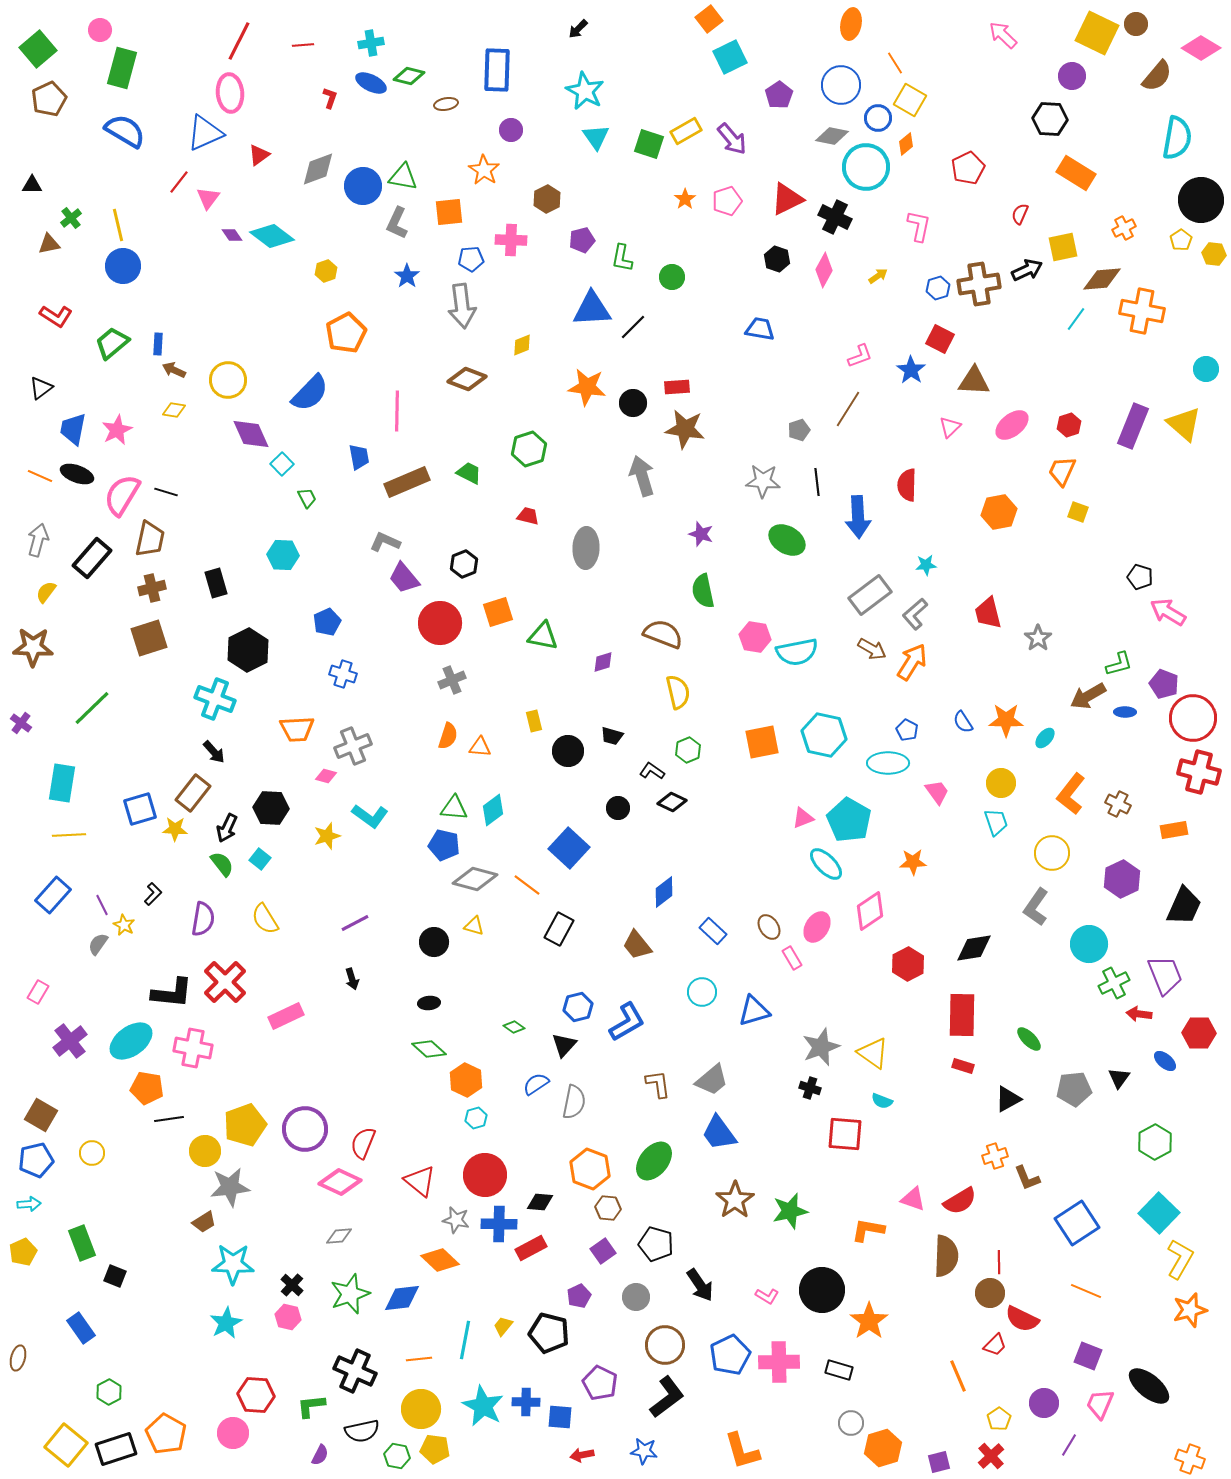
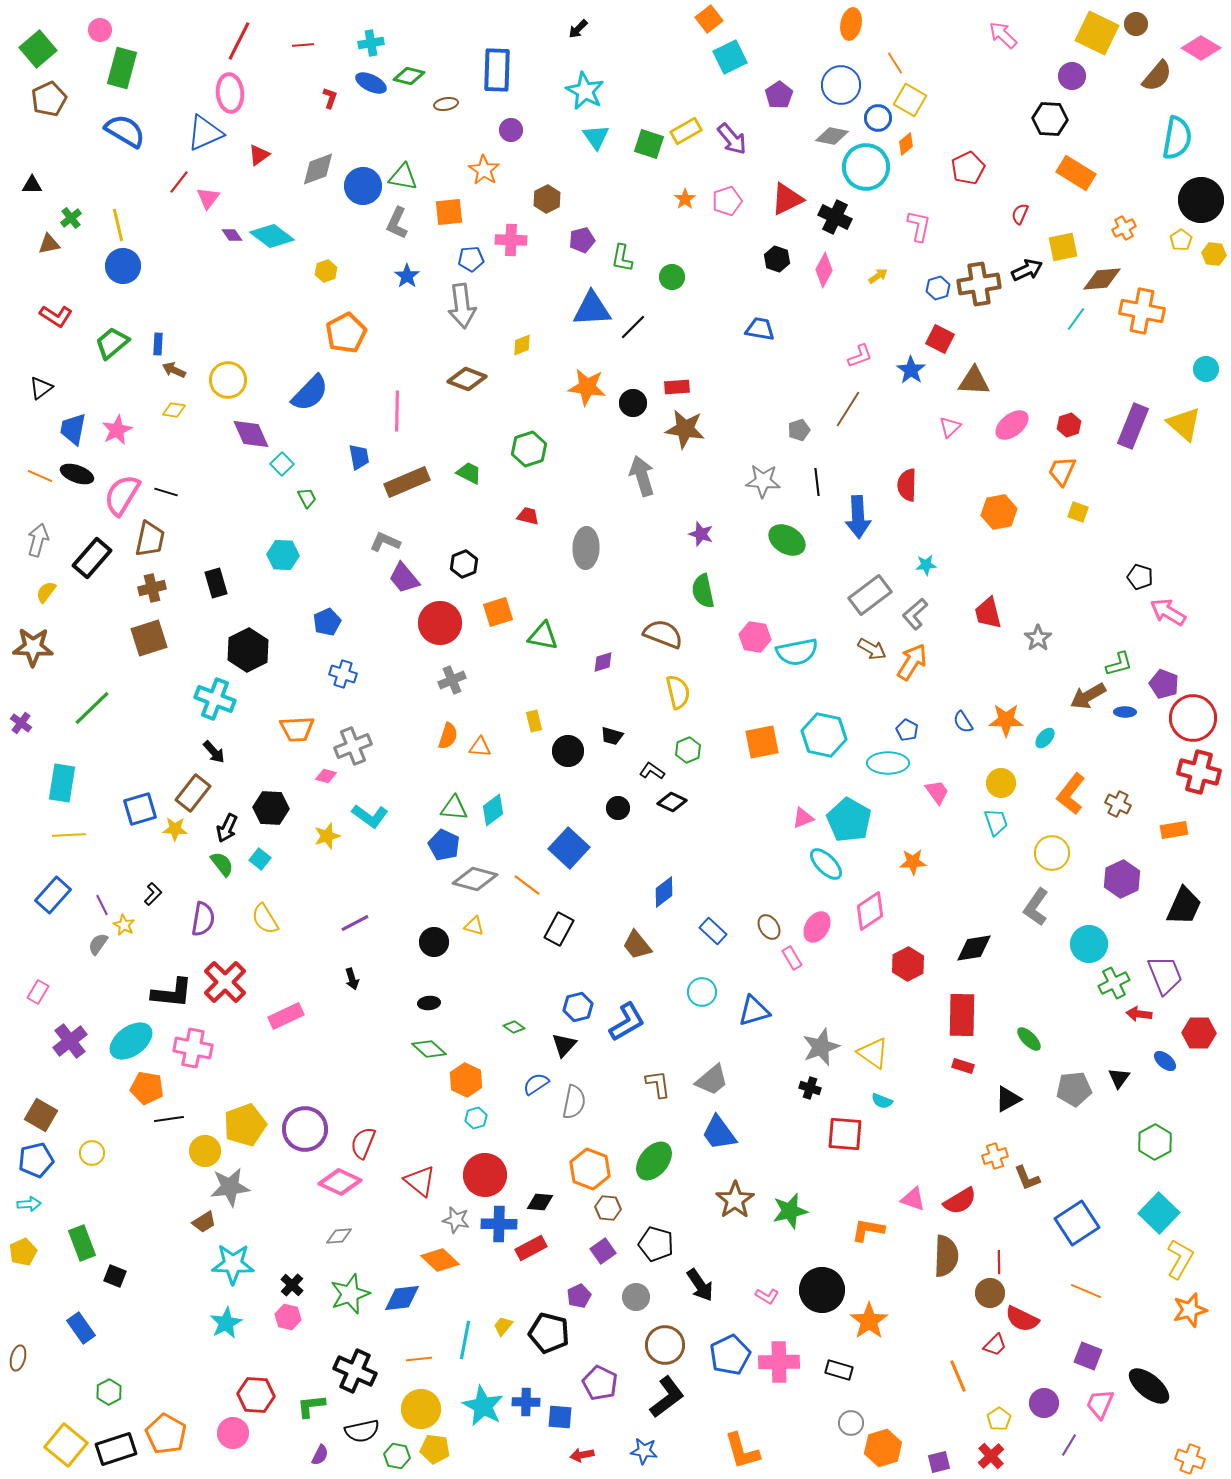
blue pentagon at (444, 845): rotated 12 degrees clockwise
